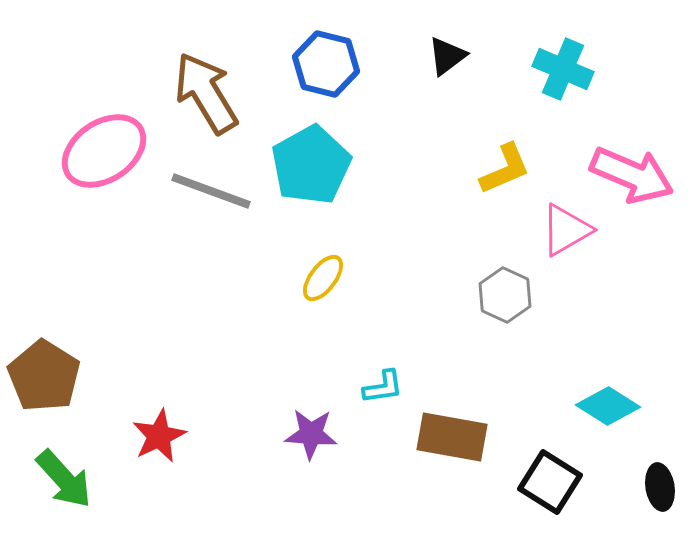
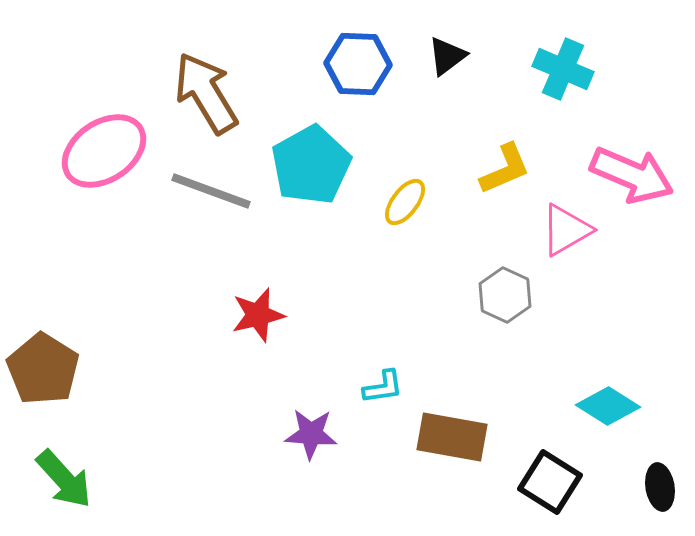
blue hexagon: moved 32 px right; rotated 12 degrees counterclockwise
yellow ellipse: moved 82 px right, 76 px up
brown pentagon: moved 1 px left, 7 px up
red star: moved 99 px right, 121 px up; rotated 12 degrees clockwise
